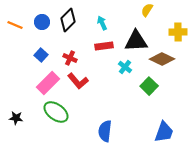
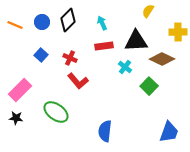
yellow semicircle: moved 1 px right, 1 px down
pink rectangle: moved 28 px left, 7 px down
blue trapezoid: moved 5 px right
